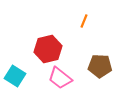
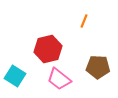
brown pentagon: moved 2 px left, 1 px down
pink trapezoid: moved 1 px left, 1 px down
